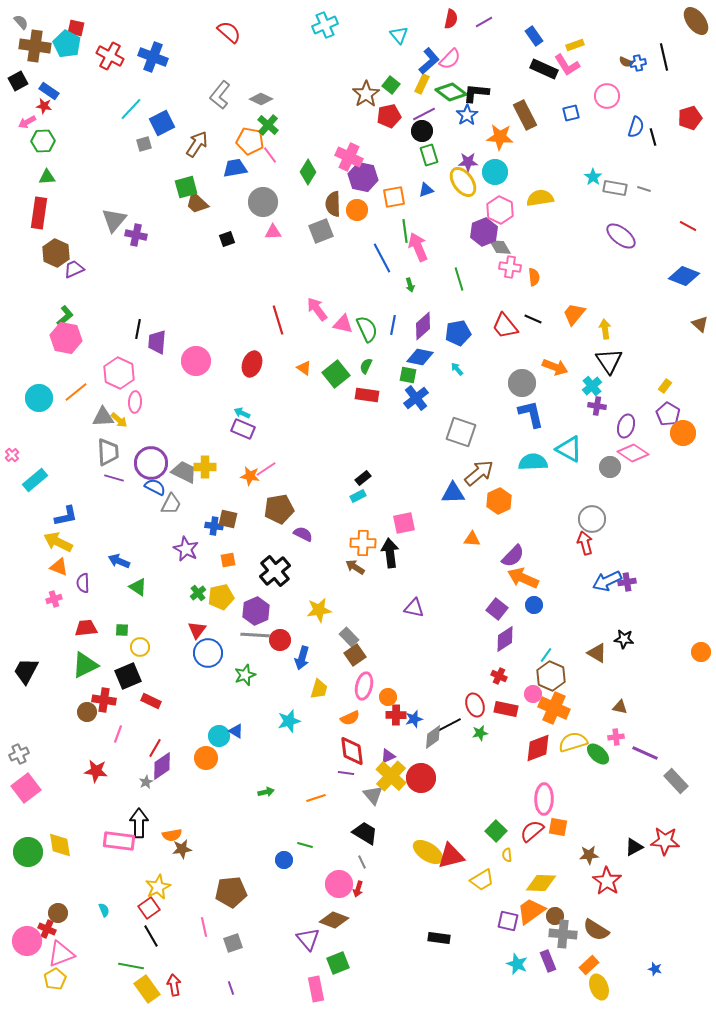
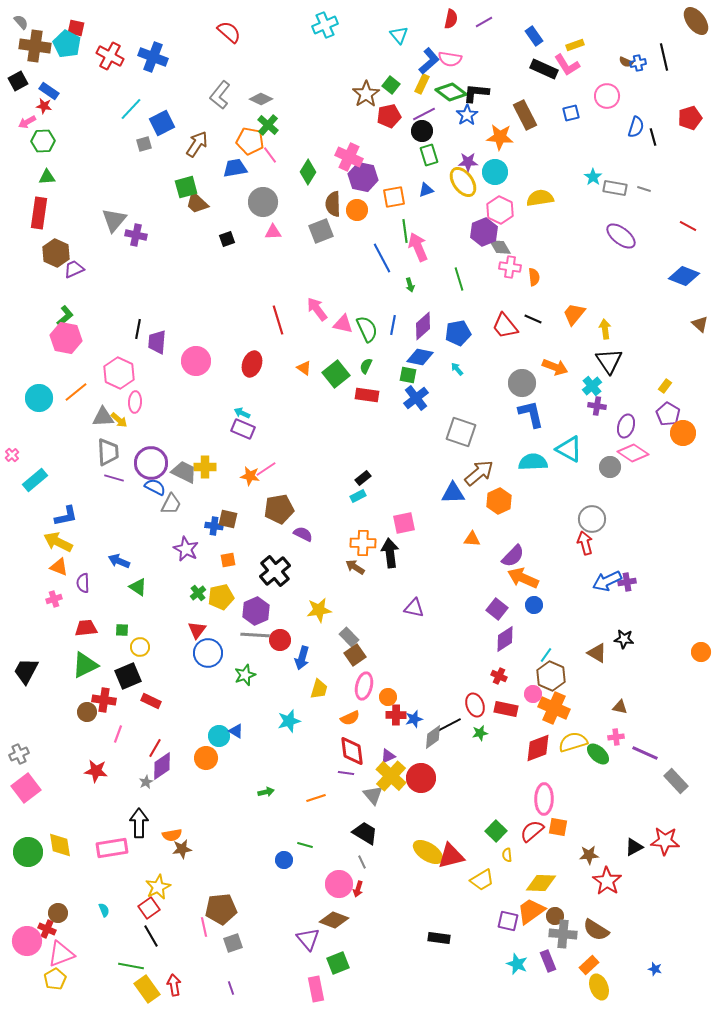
pink semicircle at (450, 59): rotated 55 degrees clockwise
pink rectangle at (119, 841): moved 7 px left, 7 px down; rotated 16 degrees counterclockwise
brown pentagon at (231, 892): moved 10 px left, 17 px down
